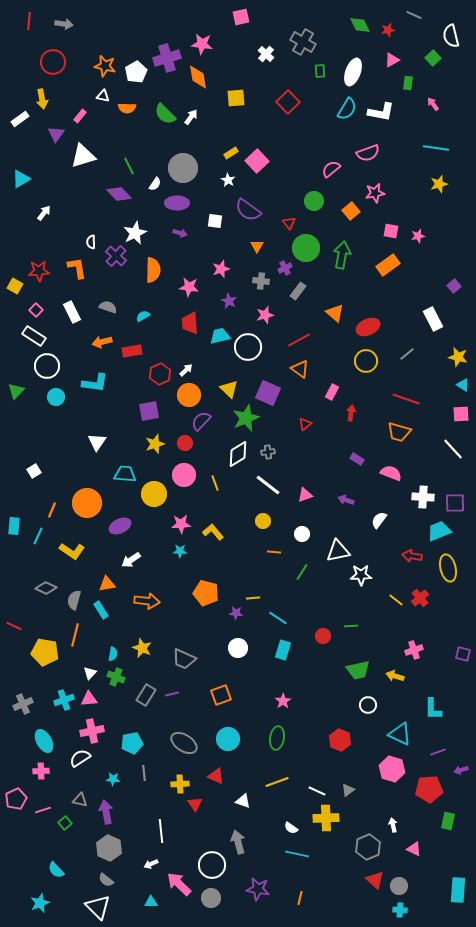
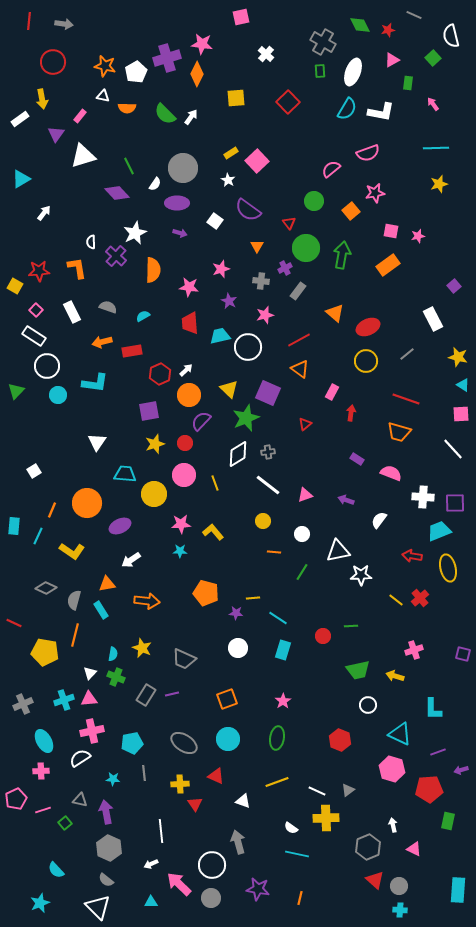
gray cross at (303, 42): moved 20 px right
orange diamond at (198, 77): moved 1 px left, 3 px up; rotated 35 degrees clockwise
cyan line at (436, 148): rotated 10 degrees counterclockwise
purple diamond at (119, 194): moved 2 px left, 1 px up
white square at (215, 221): rotated 28 degrees clockwise
cyan circle at (56, 397): moved 2 px right, 2 px up
red line at (14, 626): moved 3 px up
orange square at (221, 695): moved 6 px right, 4 px down
